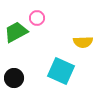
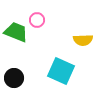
pink circle: moved 2 px down
green trapezoid: rotated 50 degrees clockwise
yellow semicircle: moved 2 px up
